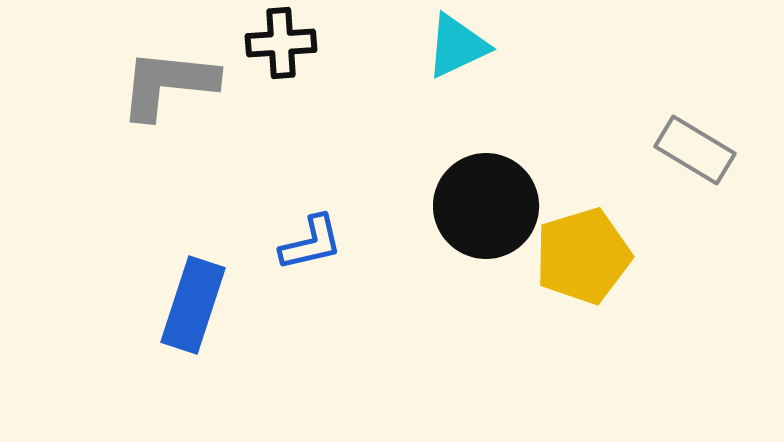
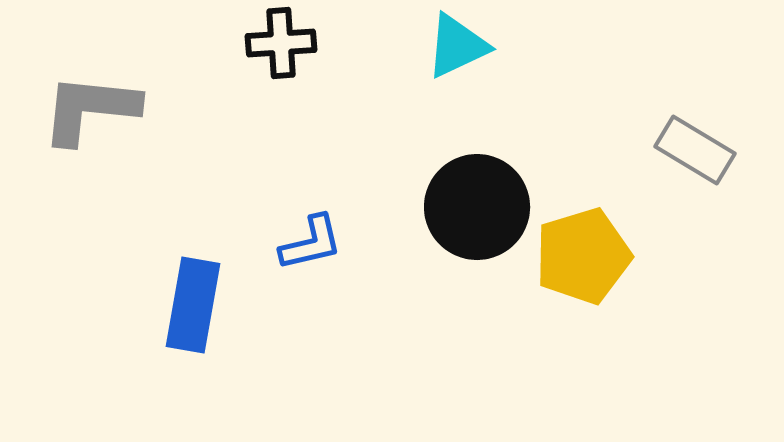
gray L-shape: moved 78 px left, 25 px down
black circle: moved 9 px left, 1 px down
blue rectangle: rotated 8 degrees counterclockwise
